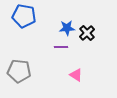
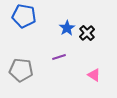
blue star: rotated 28 degrees counterclockwise
purple line: moved 2 px left, 10 px down; rotated 16 degrees counterclockwise
gray pentagon: moved 2 px right, 1 px up
pink triangle: moved 18 px right
